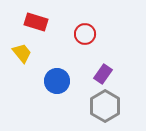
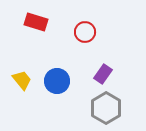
red circle: moved 2 px up
yellow trapezoid: moved 27 px down
gray hexagon: moved 1 px right, 2 px down
